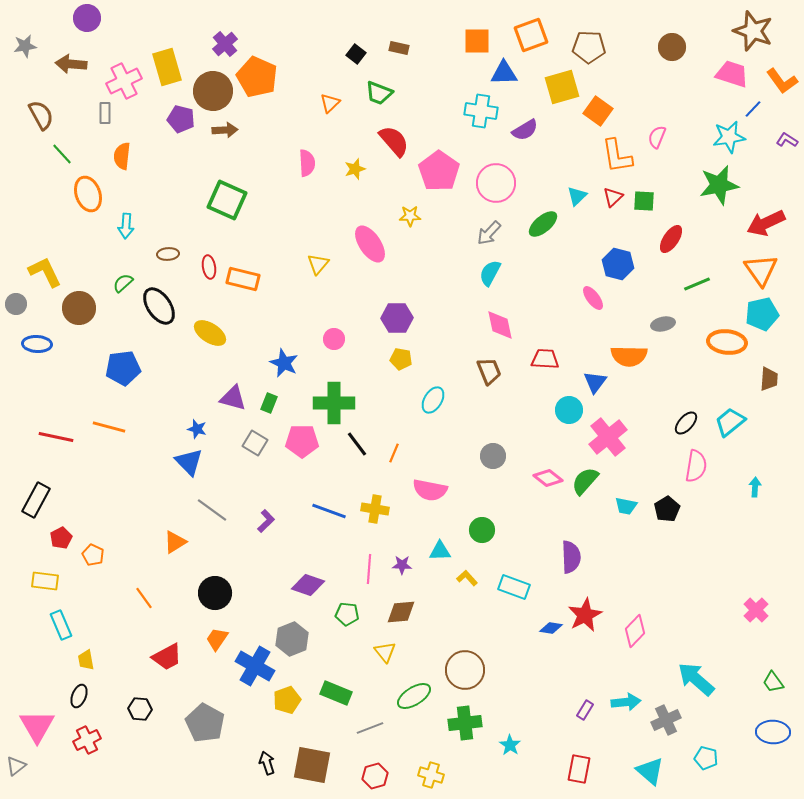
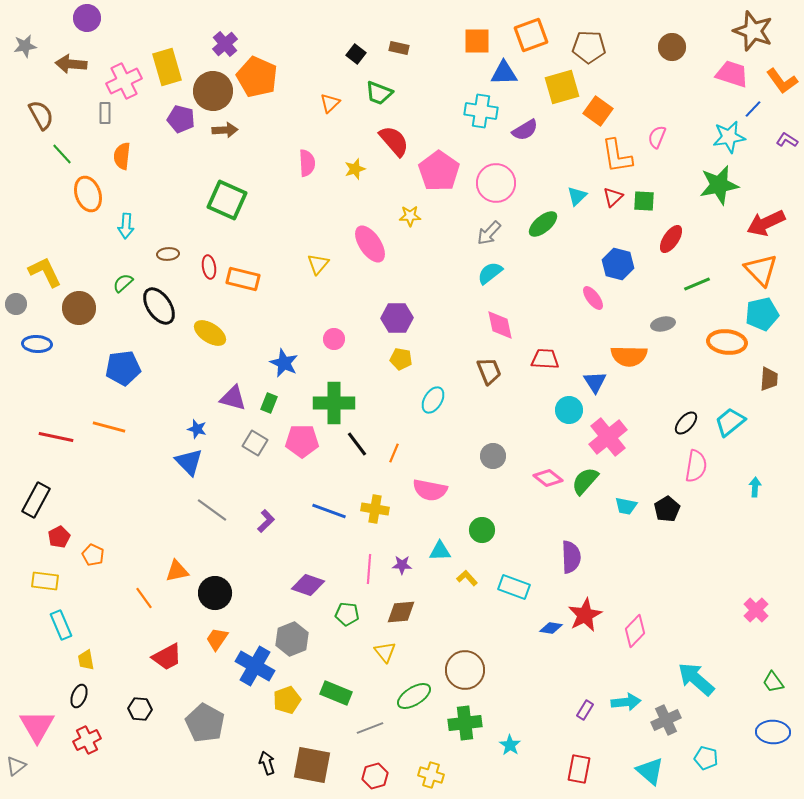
orange triangle at (761, 270): rotated 9 degrees counterclockwise
cyan semicircle at (490, 273): rotated 24 degrees clockwise
blue triangle at (595, 382): rotated 10 degrees counterclockwise
red pentagon at (61, 538): moved 2 px left, 1 px up
orange triangle at (175, 542): moved 2 px right, 29 px down; rotated 20 degrees clockwise
